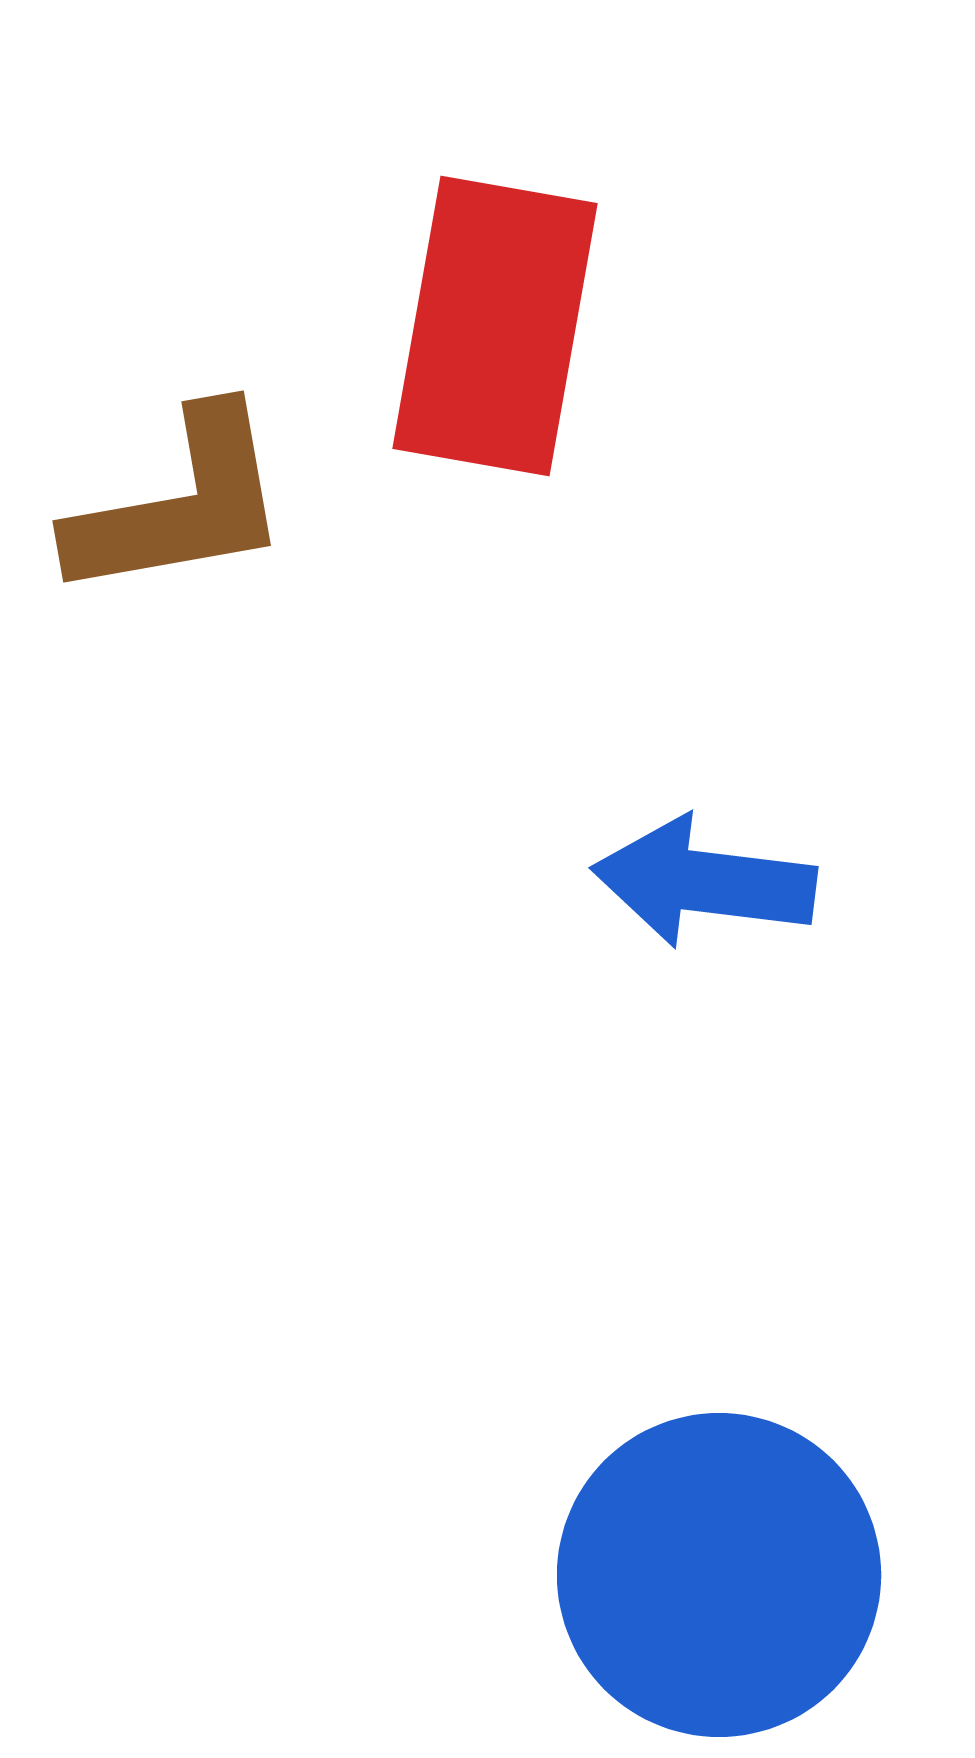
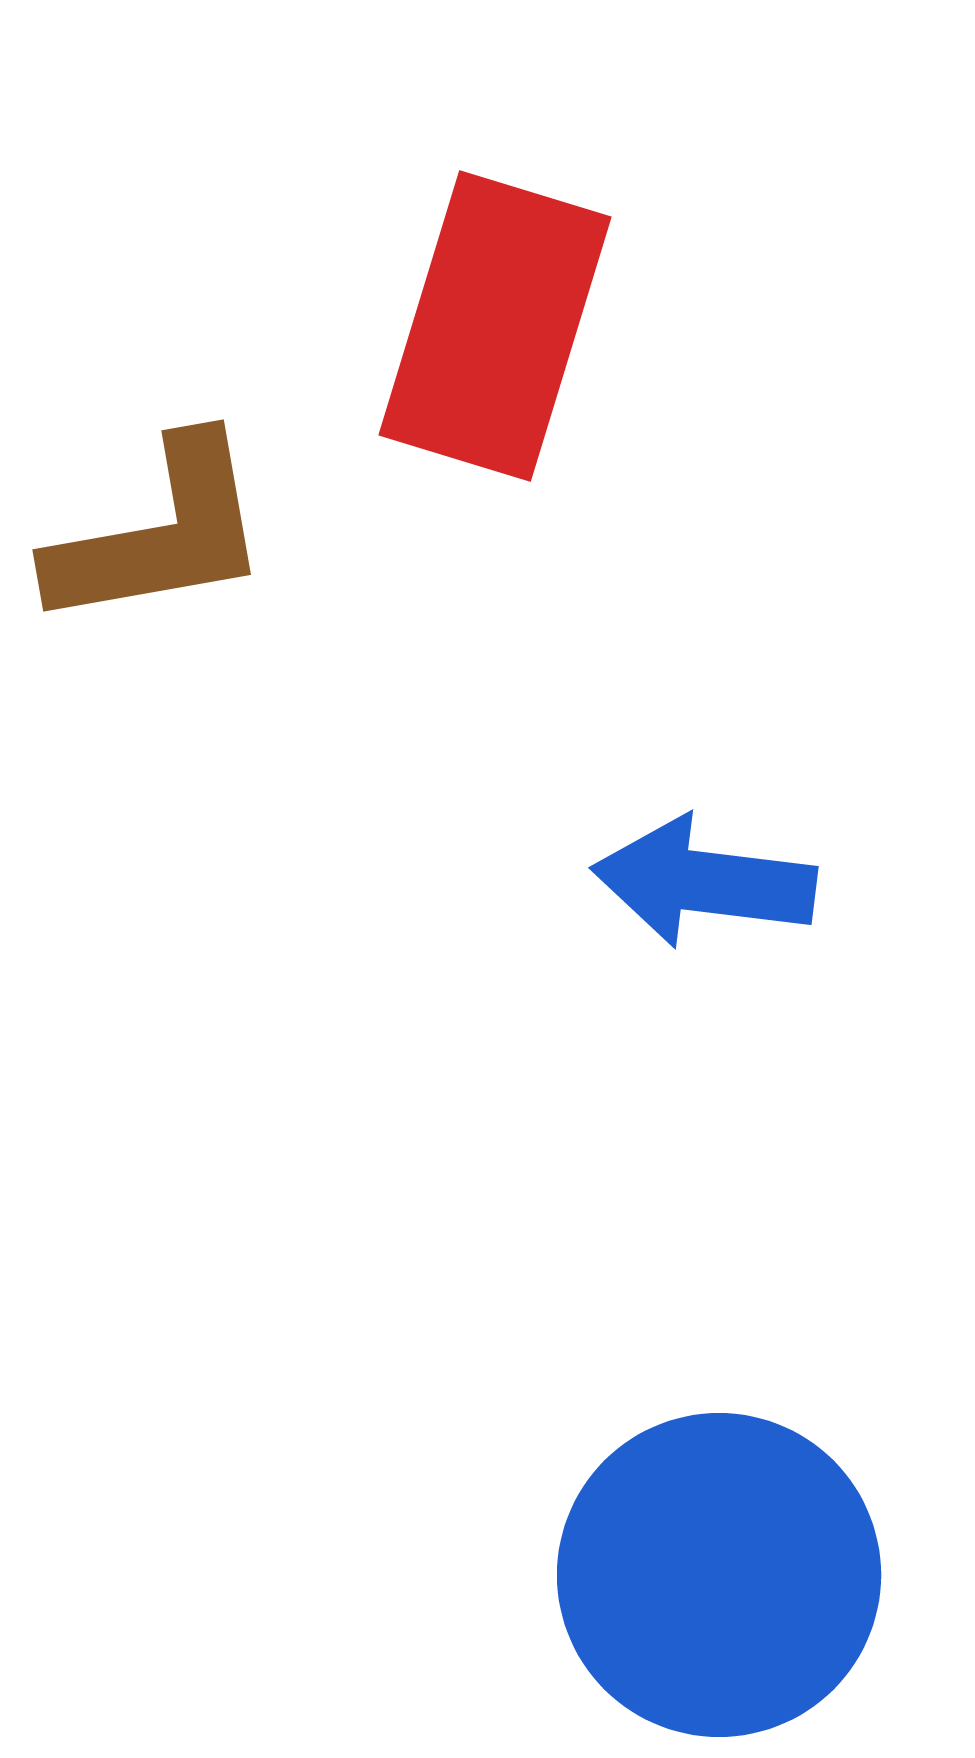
red rectangle: rotated 7 degrees clockwise
brown L-shape: moved 20 px left, 29 px down
